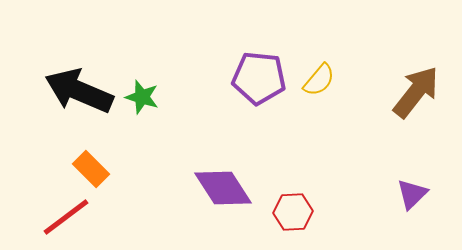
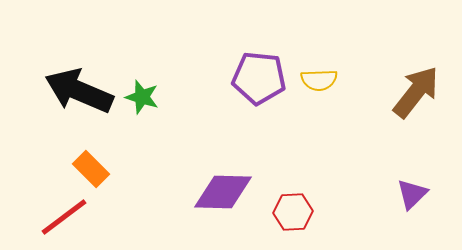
yellow semicircle: rotated 48 degrees clockwise
purple diamond: moved 4 px down; rotated 56 degrees counterclockwise
red line: moved 2 px left
